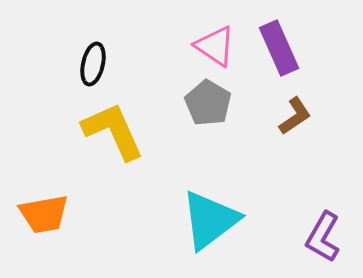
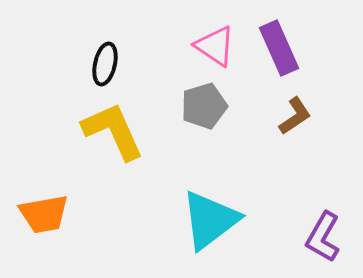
black ellipse: moved 12 px right
gray pentagon: moved 4 px left, 3 px down; rotated 24 degrees clockwise
